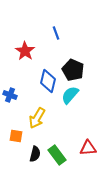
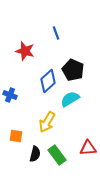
red star: rotated 18 degrees counterclockwise
blue diamond: rotated 35 degrees clockwise
cyan semicircle: moved 4 px down; rotated 18 degrees clockwise
yellow arrow: moved 10 px right, 4 px down
